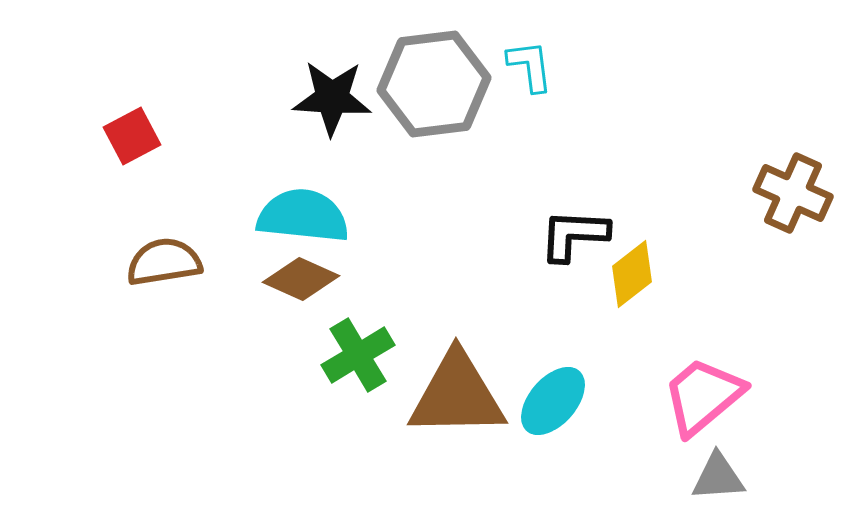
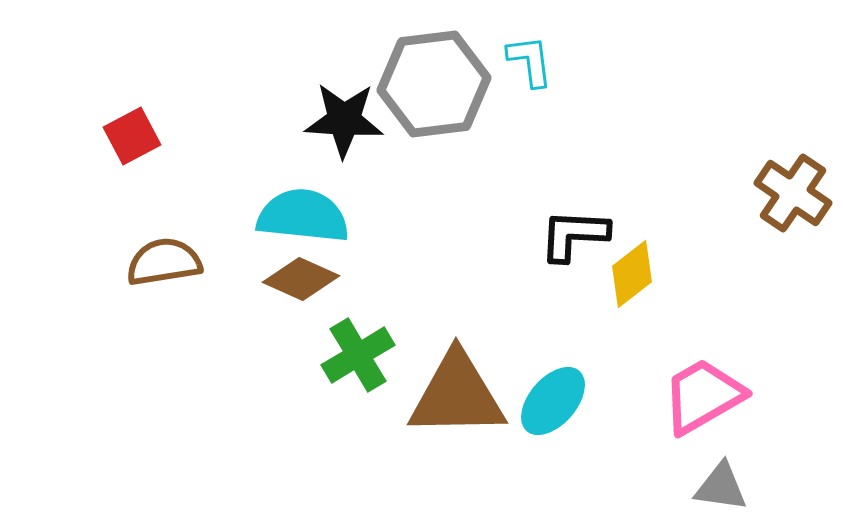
cyan L-shape: moved 5 px up
black star: moved 12 px right, 22 px down
brown cross: rotated 10 degrees clockwise
pink trapezoid: rotated 10 degrees clockwise
gray triangle: moved 3 px right, 10 px down; rotated 12 degrees clockwise
